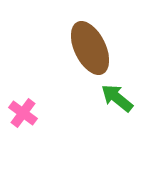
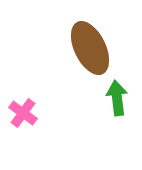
green arrow: rotated 44 degrees clockwise
